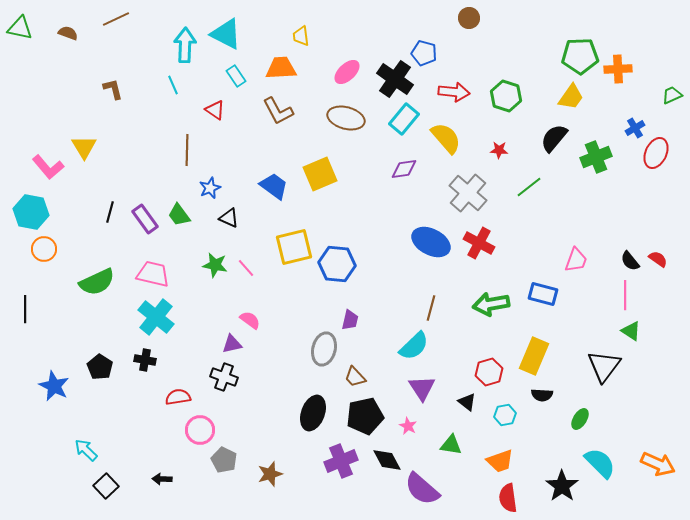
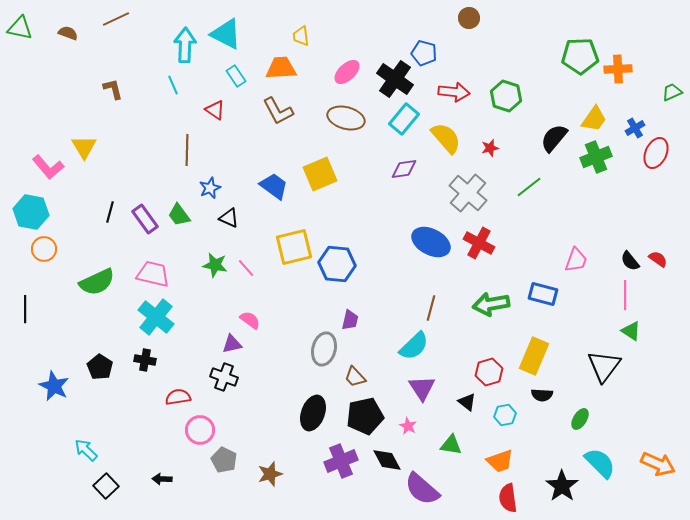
green trapezoid at (672, 95): moved 3 px up
yellow trapezoid at (571, 97): moved 23 px right, 22 px down
red star at (499, 150): moved 9 px left, 2 px up; rotated 18 degrees counterclockwise
